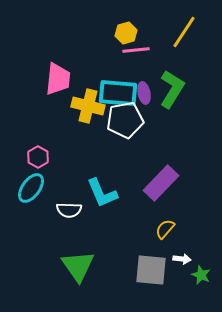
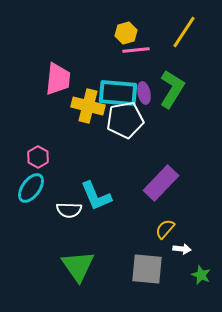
cyan L-shape: moved 6 px left, 3 px down
white arrow: moved 10 px up
gray square: moved 4 px left, 1 px up
